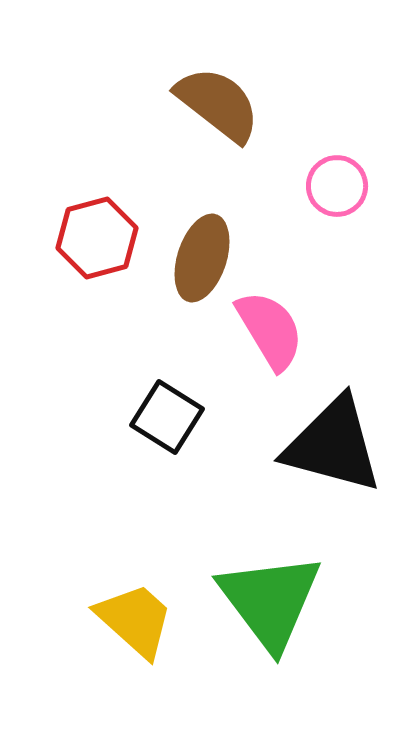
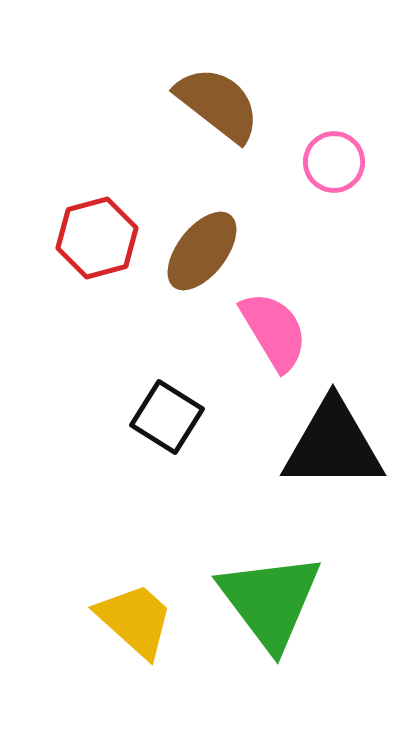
pink circle: moved 3 px left, 24 px up
brown ellipse: moved 7 px up; rotated 20 degrees clockwise
pink semicircle: moved 4 px right, 1 px down
black triangle: rotated 15 degrees counterclockwise
